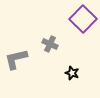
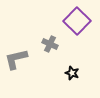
purple square: moved 6 px left, 2 px down
